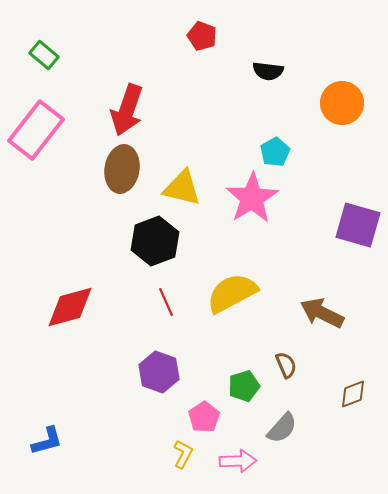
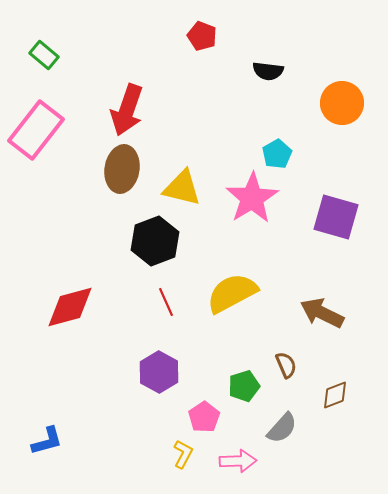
cyan pentagon: moved 2 px right, 2 px down
purple square: moved 22 px left, 8 px up
purple hexagon: rotated 9 degrees clockwise
brown diamond: moved 18 px left, 1 px down
